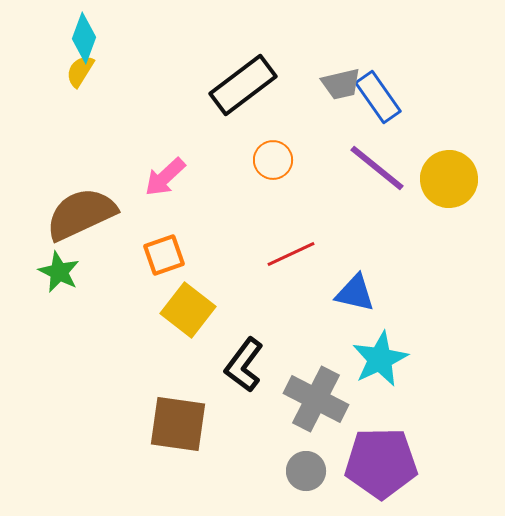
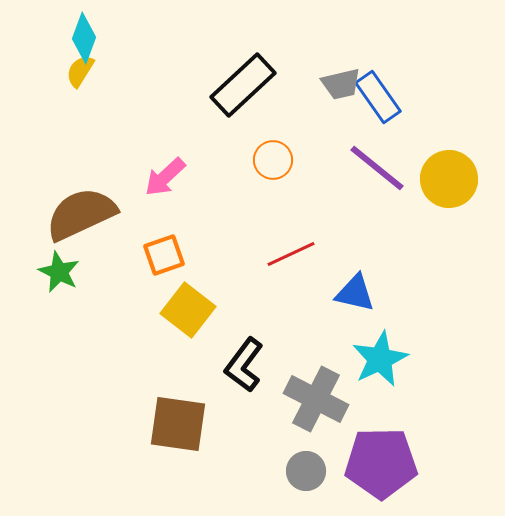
black rectangle: rotated 6 degrees counterclockwise
